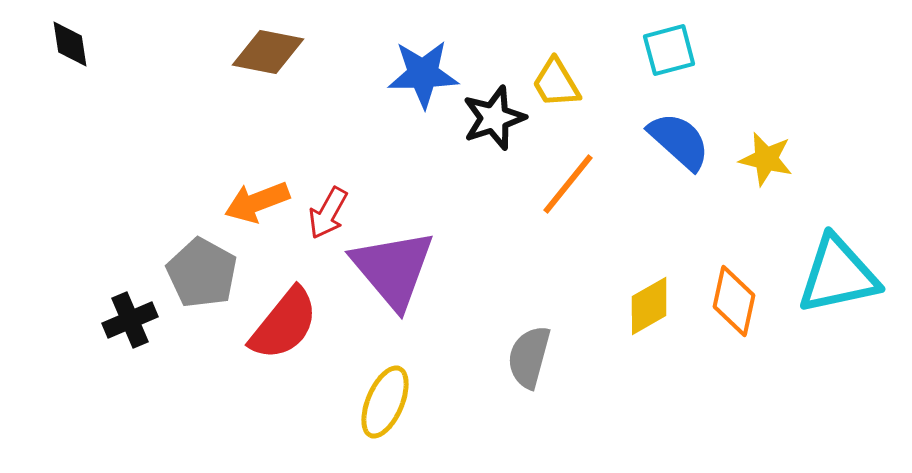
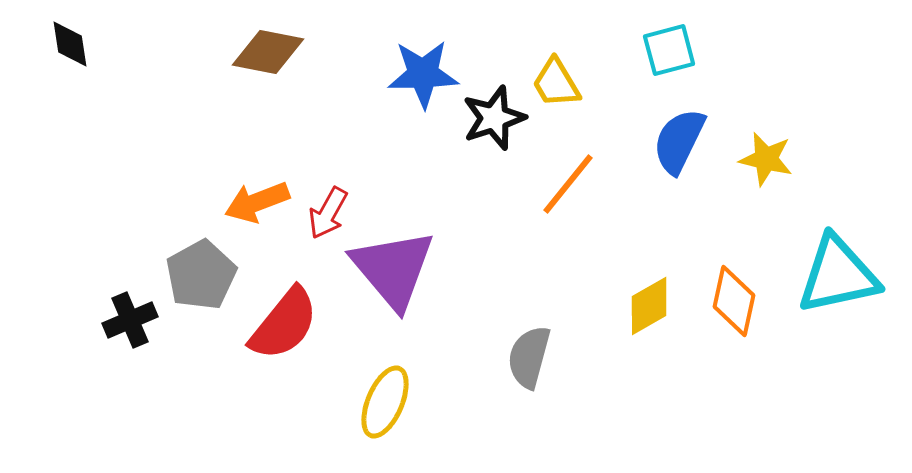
blue semicircle: rotated 106 degrees counterclockwise
gray pentagon: moved 1 px left, 2 px down; rotated 14 degrees clockwise
